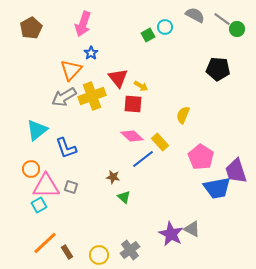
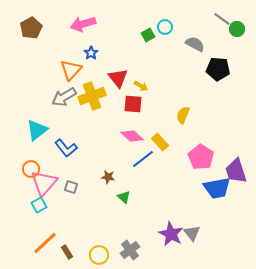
gray semicircle: moved 29 px down
pink arrow: rotated 55 degrees clockwise
blue L-shape: rotated 20 degrees counterclockwise
brown star: moved 5 px left
pink triangle: moved 2 px left, 3 px up; rotated 48 degrees counterclockwise
gray triangle: moved 4 px down; rotated 24 degrees clockwise
